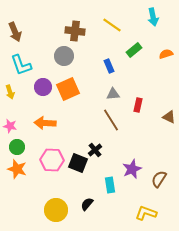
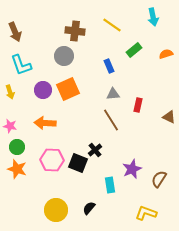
purple circle: moved 3 px down
black semicircle: moved 2 px right, 4 px down
